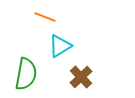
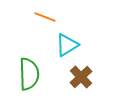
cyan triangle: moved 7 px right, 1 px up
green semicircle: moved 3 px right; rotated 12 degrees counterclockwise
